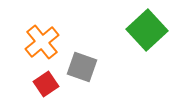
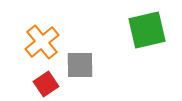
green square: rotated 30 degrees clockwise
gray square: moved 2 px left, 2 px up; rotated 20 degrees counterclockwise
